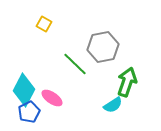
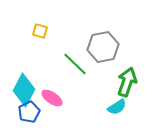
yellow square: moved 4 px left, 7 px down; rotated 14 degrees counterclockwise
cyan semicircle: moved 4 px right, 2 px down
